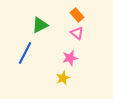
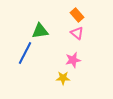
green triangle: moved 6 px down; rotated 18 degrees clockwise
pink star: moved 3 px right, 2 px down
yellow star: rotated 24 degrees clockwise
